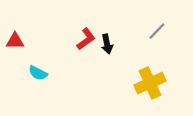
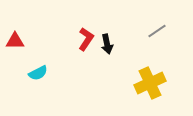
gray line: rotated 12 degrees clockwise
red L-shape: rotated 20 degrees counterclockwise
cyan semicircle: rotated 54 degrees counterclockwise
